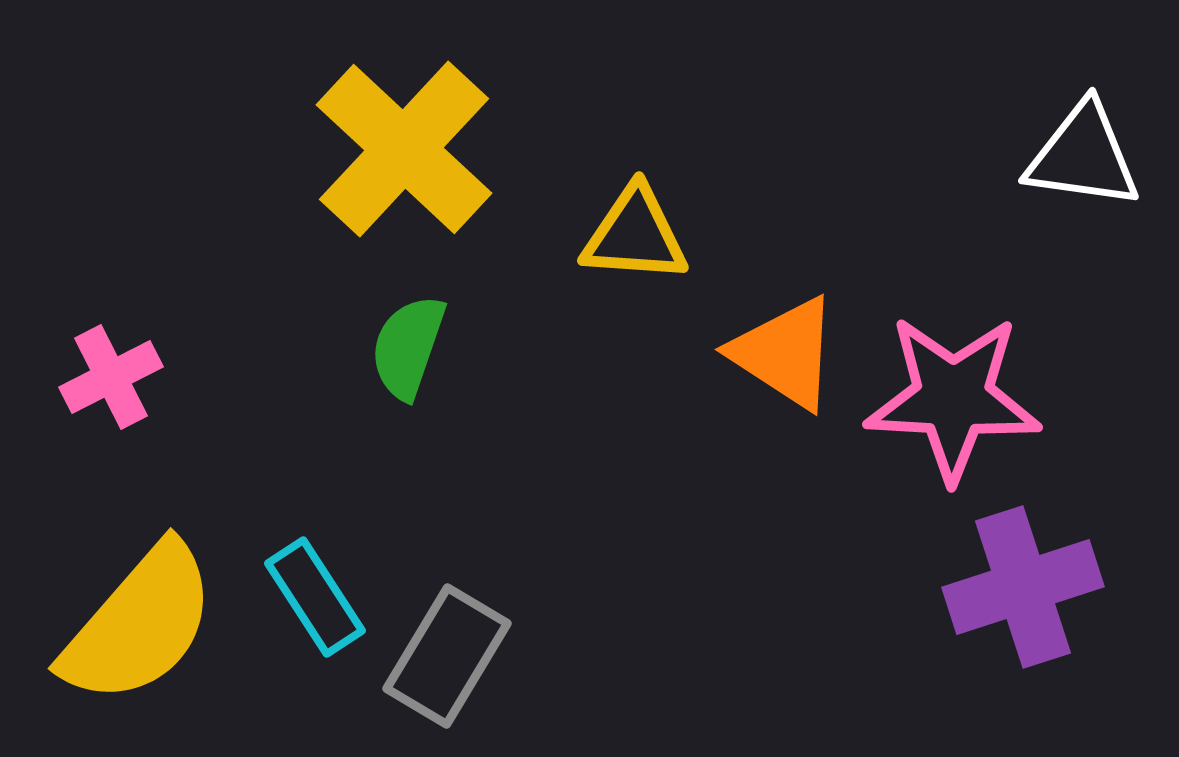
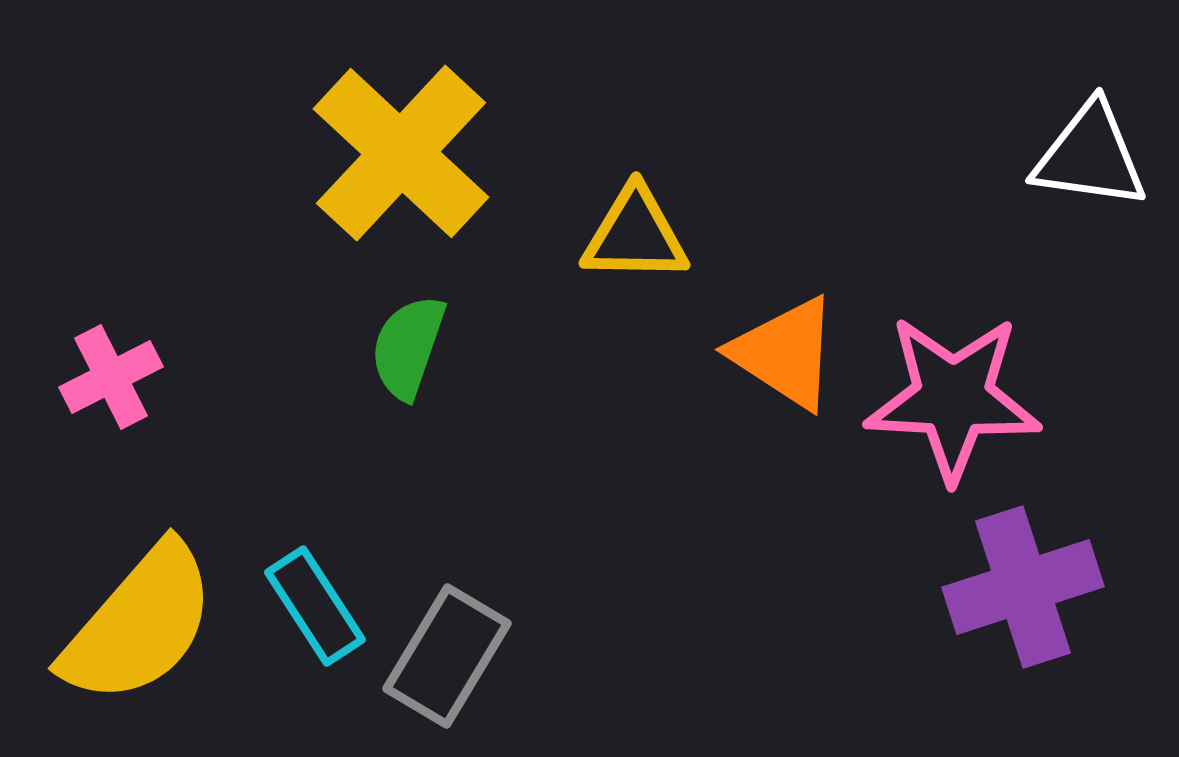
yellow cross: moved 3 px left, 4 px down
white triangle: moved 7 px right
yellow triangle: rotated 3 degrees counterclockwise
cyan rectangle: moved 9 px down
